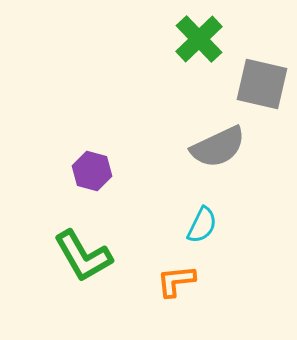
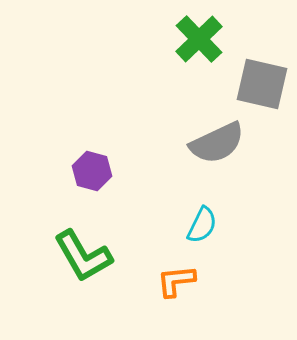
gray semicircle: moved 1 px left, 4 px up
